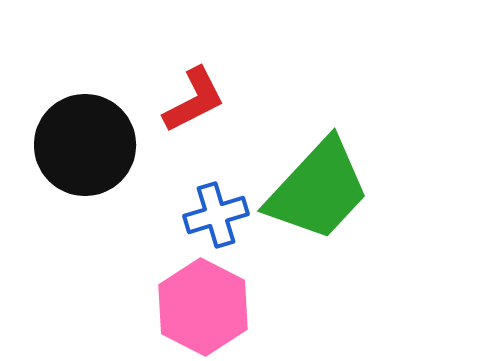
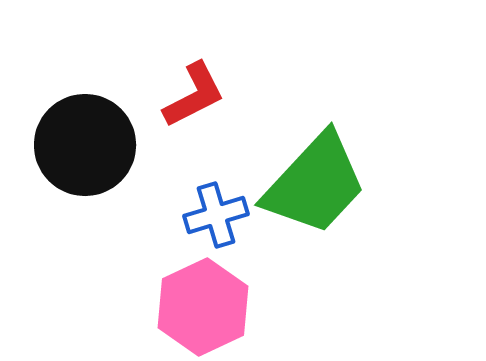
red L-shape: moved 5 px up
green trapezoid: moved 3 px left, 6 px up
pink hexagon: rotated 8 degrees clockwise
